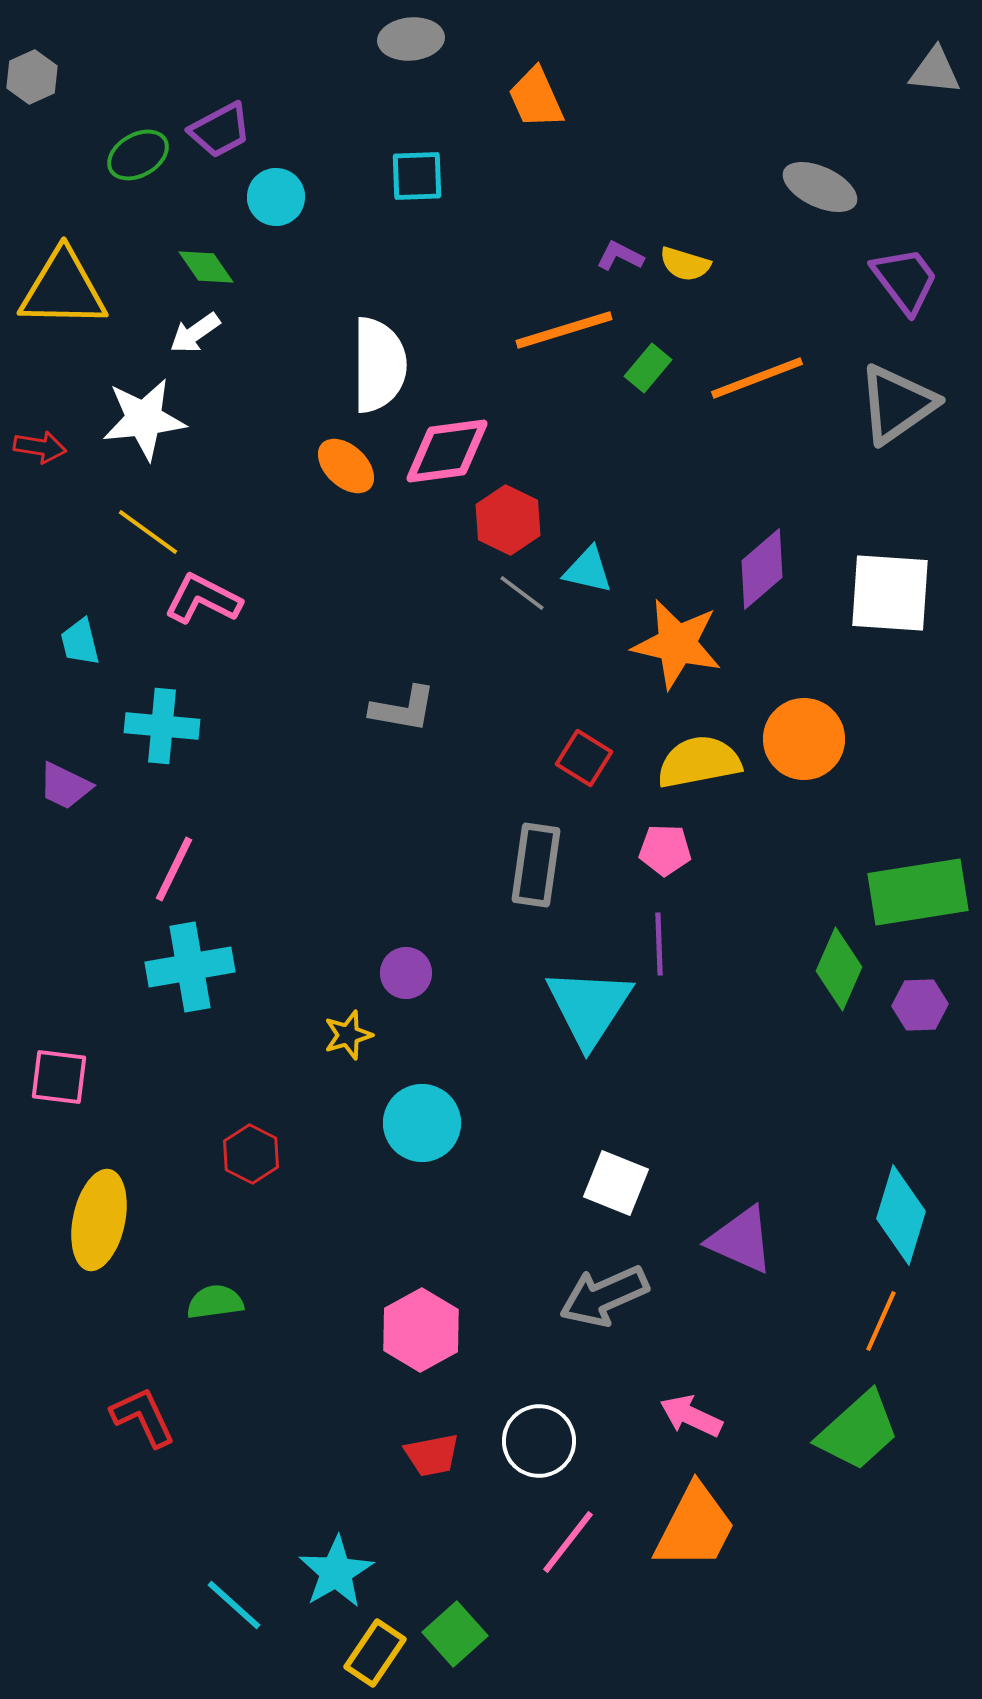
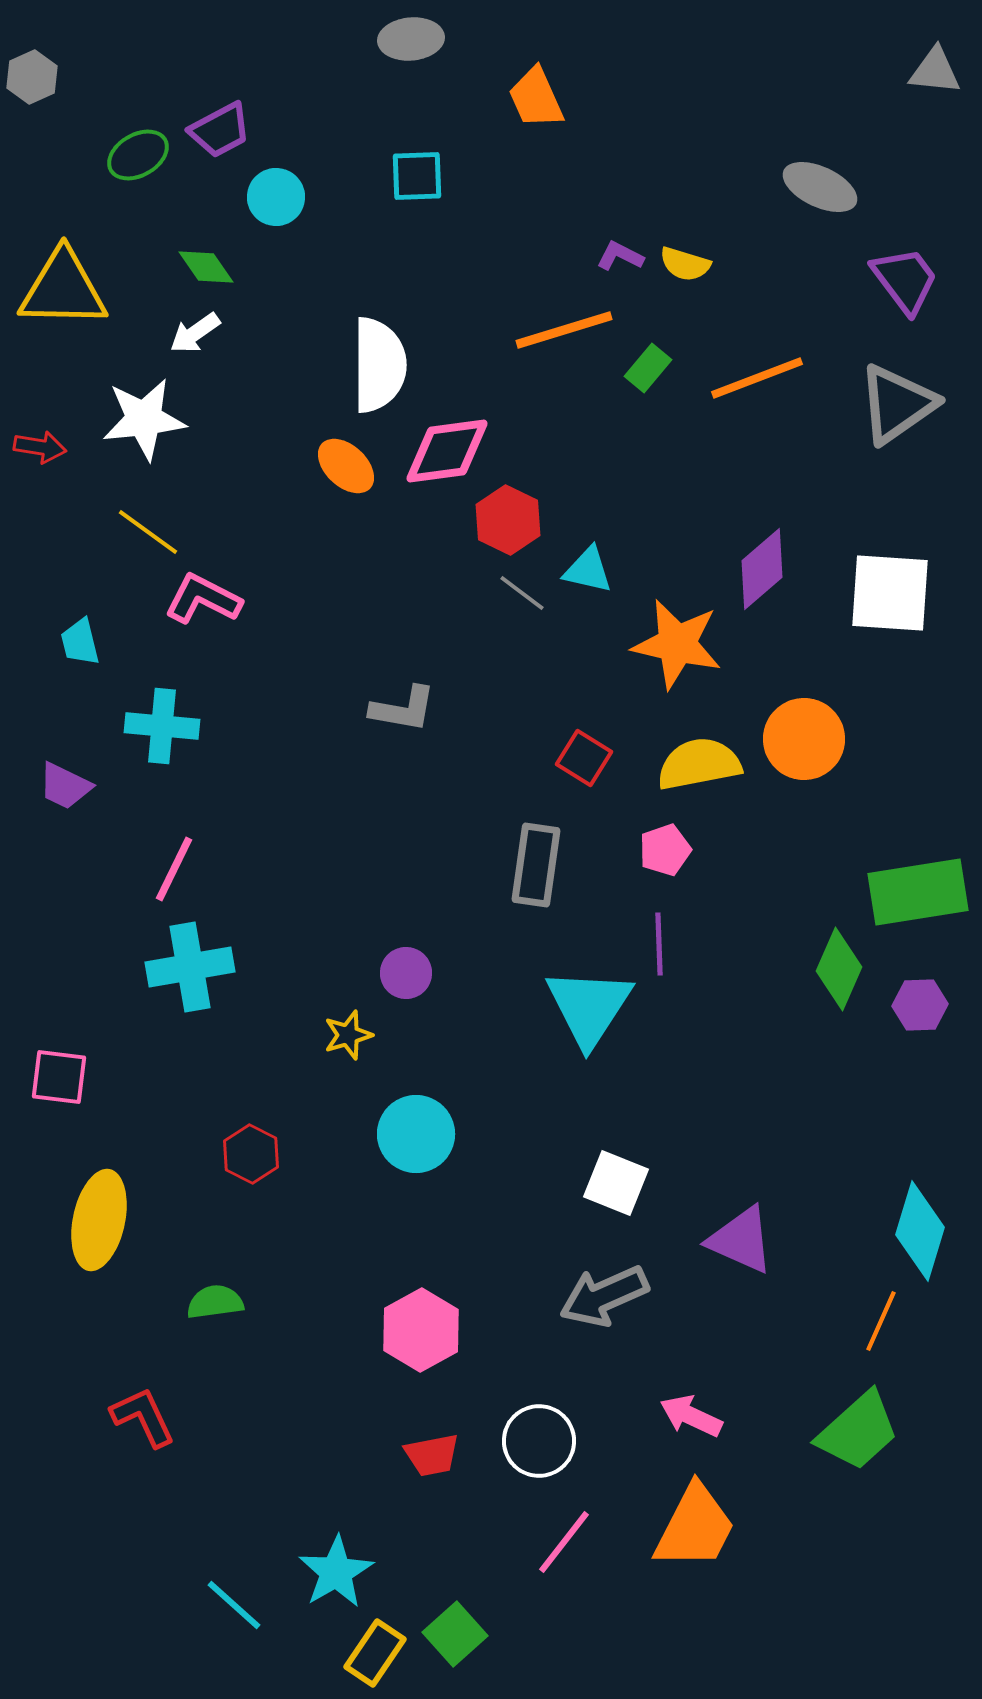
yellow semicircle at (699, 762): moved 2 px down
pink pentagon at (665, 850): rotated 21 degrees counterclockwise
cyan circle at (422, 1123): moved 6 px left, 11 px down
cyan diamond at (901, 1215): moved 19 px right, 16 px down
pink line at (568, 1542): moved 4 px left
